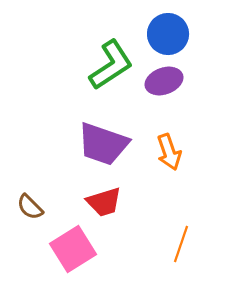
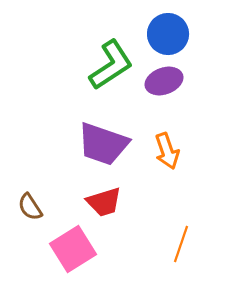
orange arrow: moved 2 px left, 1 px up
brown semicircle: rotated 12 degrees clockwise
